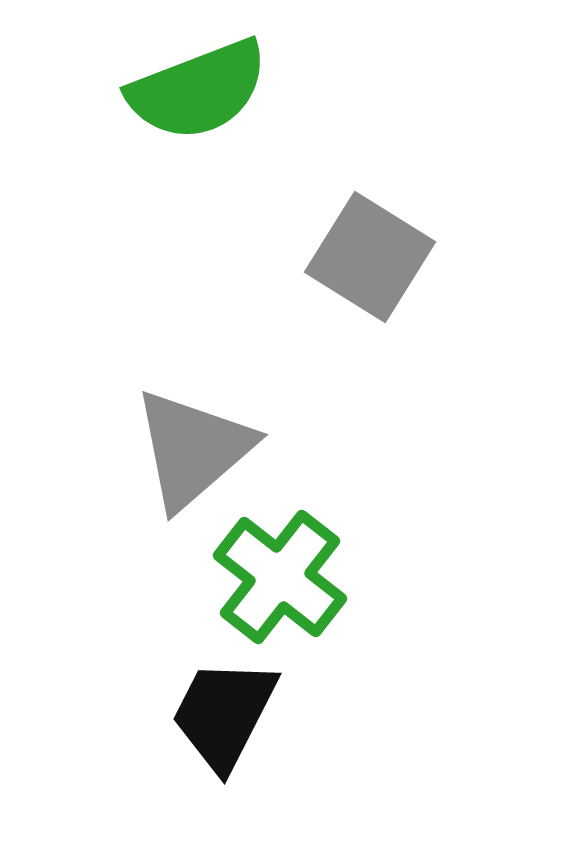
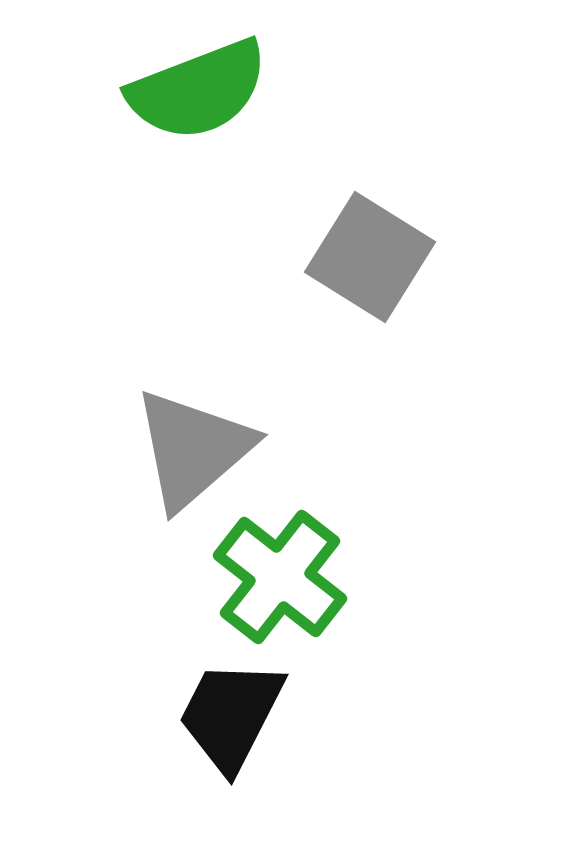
black trapezoid: moved 7 px right, 1 px down
